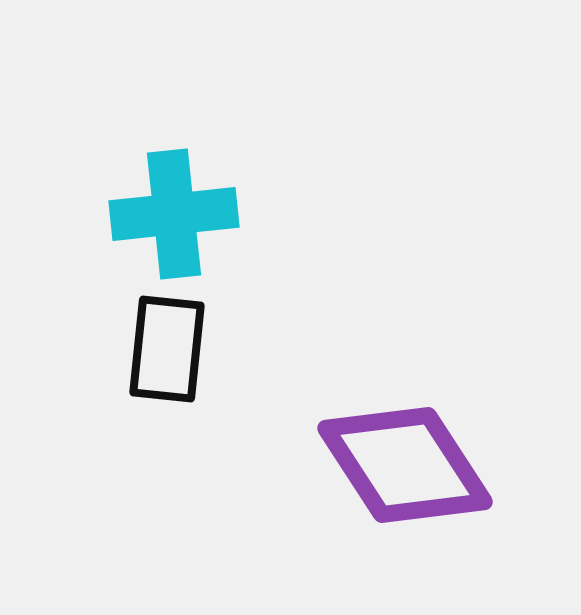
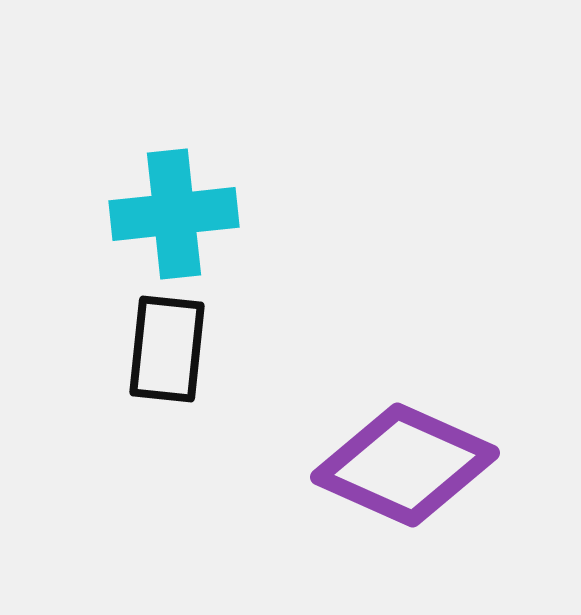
purple diamond: rotated 33 degrees counterclockwise
